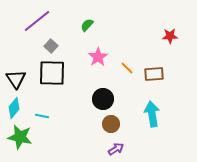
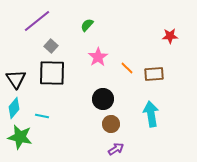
cyan arrow: moved 1 px left
